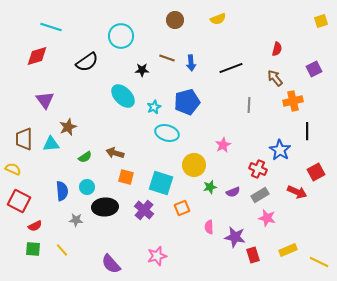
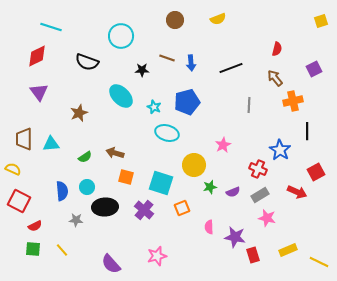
red diamond at (37, 56): rotated 10 degrees counterclockwise
black semicircle at (87, 62): rotated 55 degrees clockwise
cyan ellipse at (123, 96): moved 2 px left
purple triangle at (45, 100): moved 6 px left, 8 px up
cyan star at (154, 107): rotated 24 degrees counterclockwise
brown star at (68, 127): moved 11 px right, 14 px up
